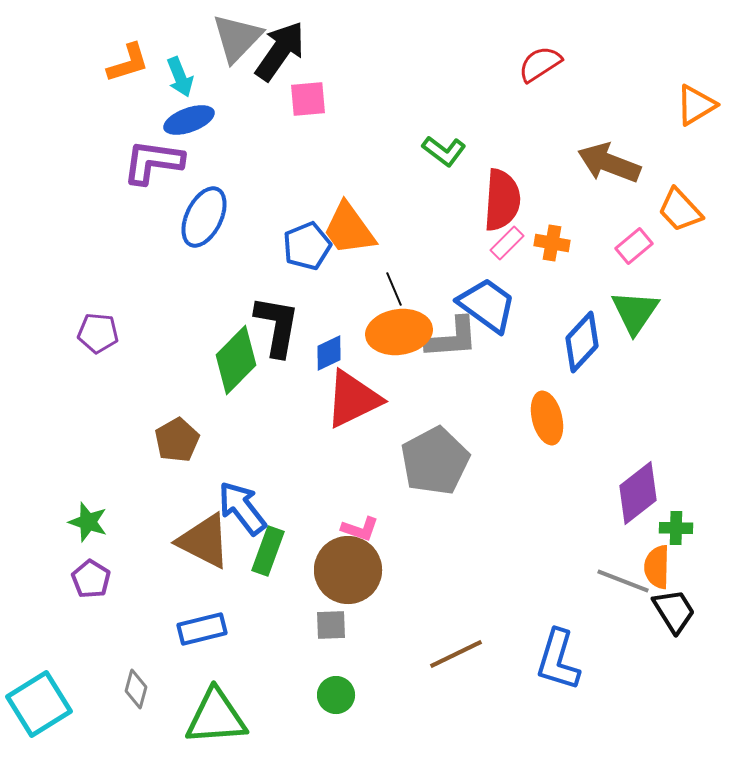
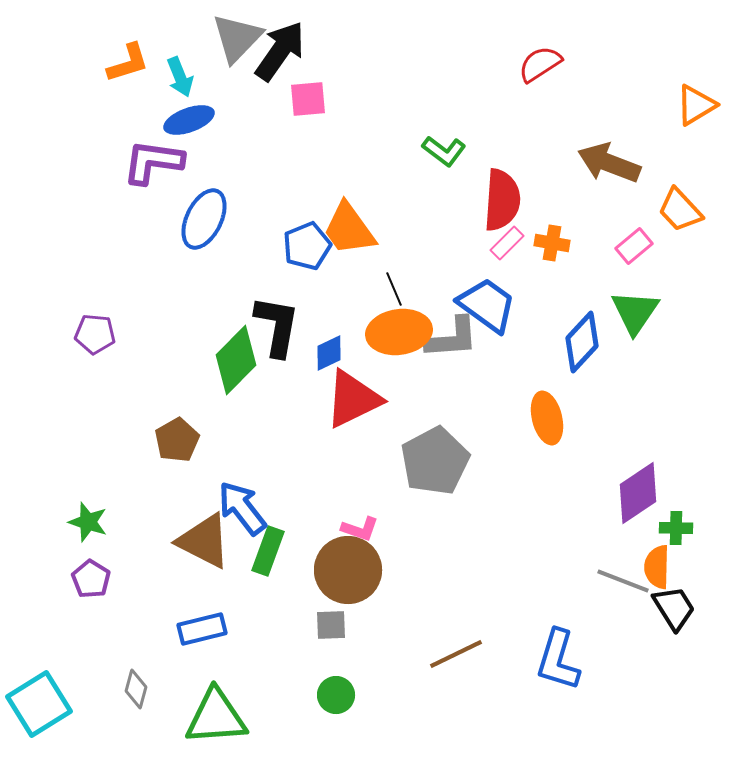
blue ellipse at (204, 217): moved 2 px down
purple pentagon at (98, 333): moved 3 px left, 1 px down
purple diamond at (638, 493): rotated 4 degrees clockwise
black trapezoid at (674, 611): moved 3 px up
